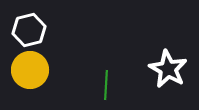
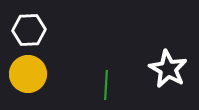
white hexagon: rotated 12 degrees clockwise
yellow circle: moved 2 px left, 4 px down
